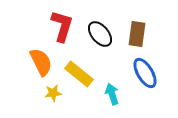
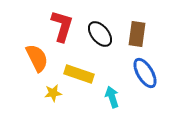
orange semicircle: moved 4 px left, 4 px up
yellow rectangle: rotated 20 degrees counterclockwise
cyan arrow: moved 3 px down
